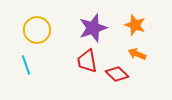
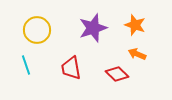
red trapezoid: moved 16 px left, 7 px down
